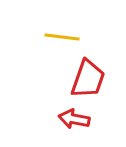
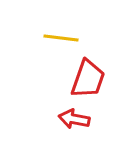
yellow line: moved 1 px left, 1 px down
